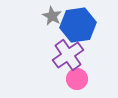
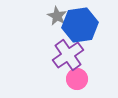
gray star: moved 5 px right
blue hexagon: moved 2 px right
